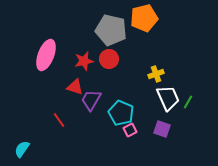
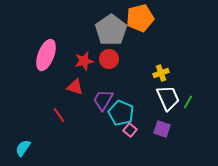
orange pentagon: moved 4 px left
gray pentagon: rotated 24 degrees clockwise
yellow cross: moved 5 px right, 1 px up
purple trapezoid: moved 12 px right
red line: moved 5 px up
pink square: rotated 24 degrees counterclockwise
cyan semicircle: moved 1 px right, 1 px up
